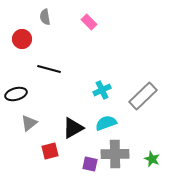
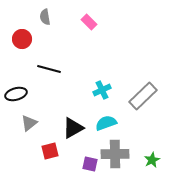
green star: moved 1 px down; rotated 21 degrees clockwise
